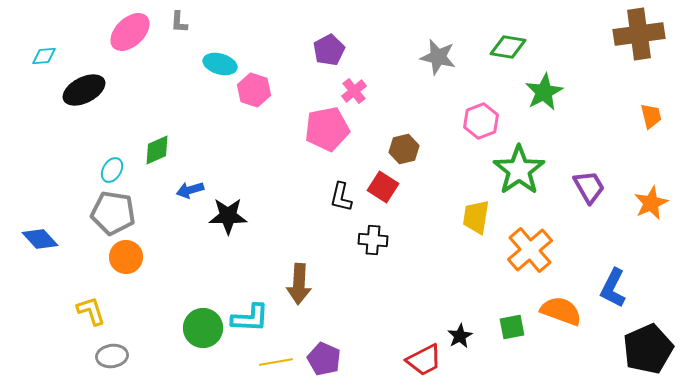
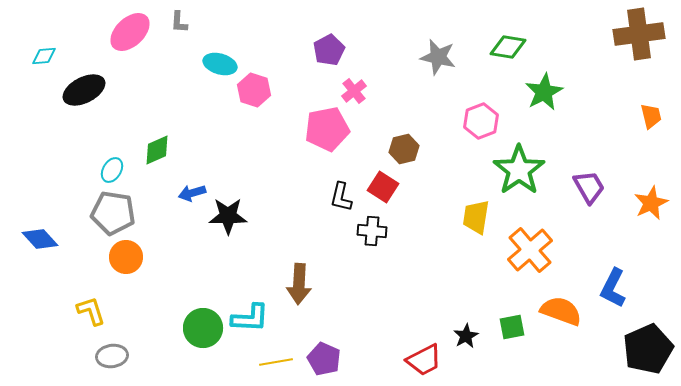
blue arrow at (190, 190): moved 2 px right, 3 px down
black cross at (373, 240): moved 1 px left, 9 px up
black star at (460, 336): moved 6 px right
